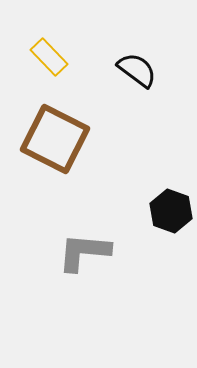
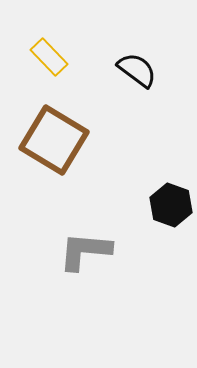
brown square: moved 1 px left, 1 px down; rotated 4 degrees clockwise
black hexagon: moved 6 px up
gray L-shape: moved 1 px right, 1 px up
